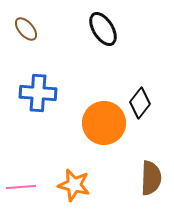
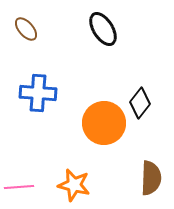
pink line: moved 2 px left
